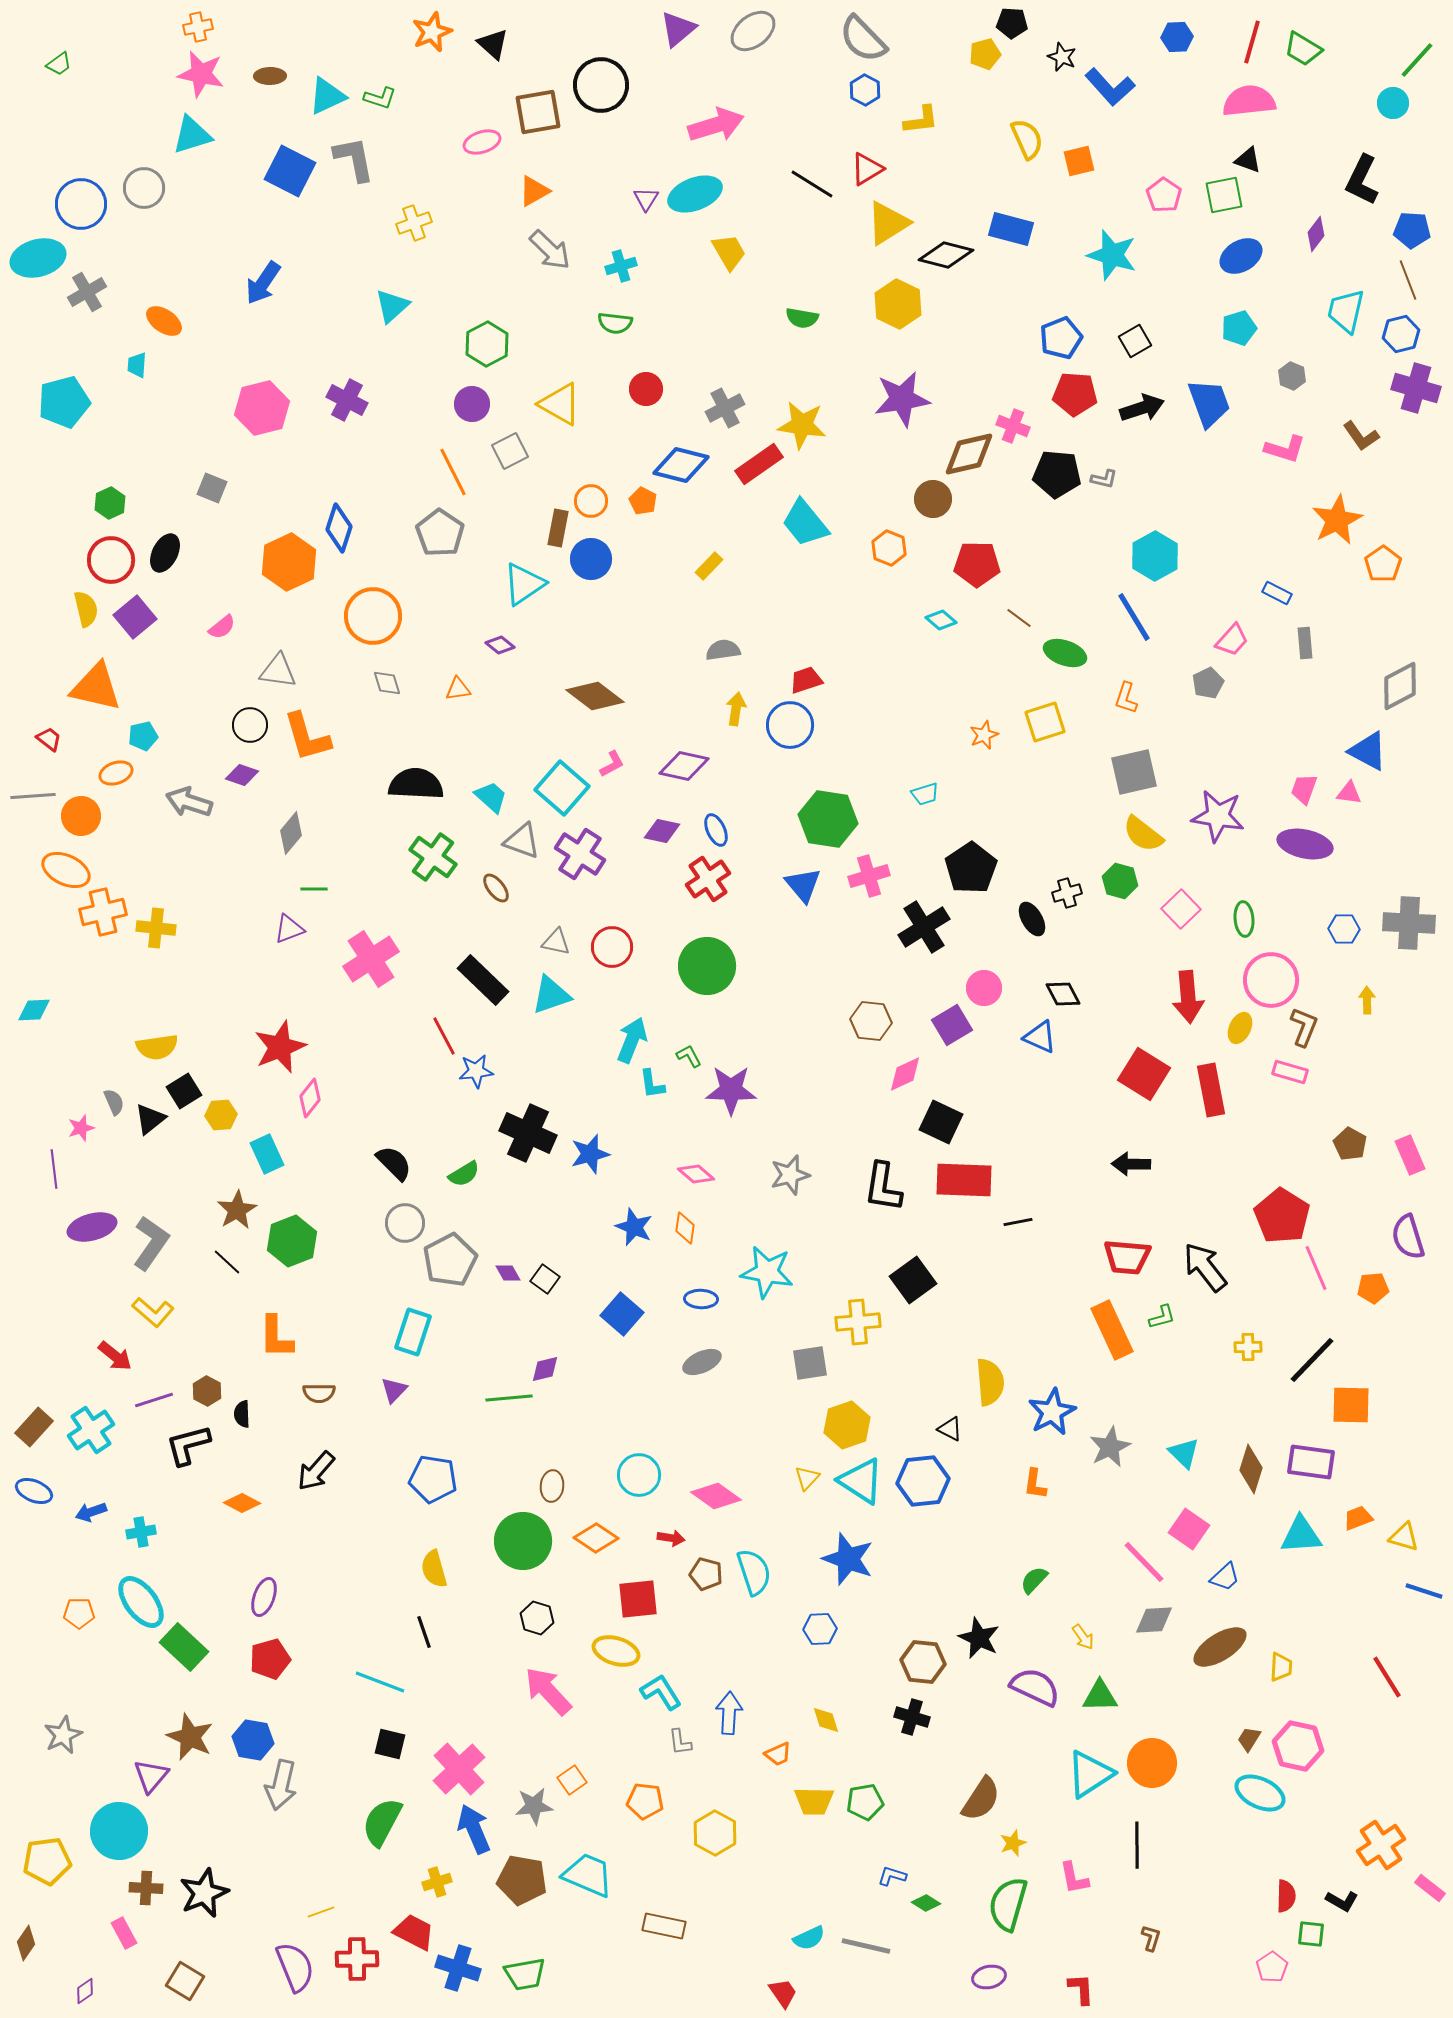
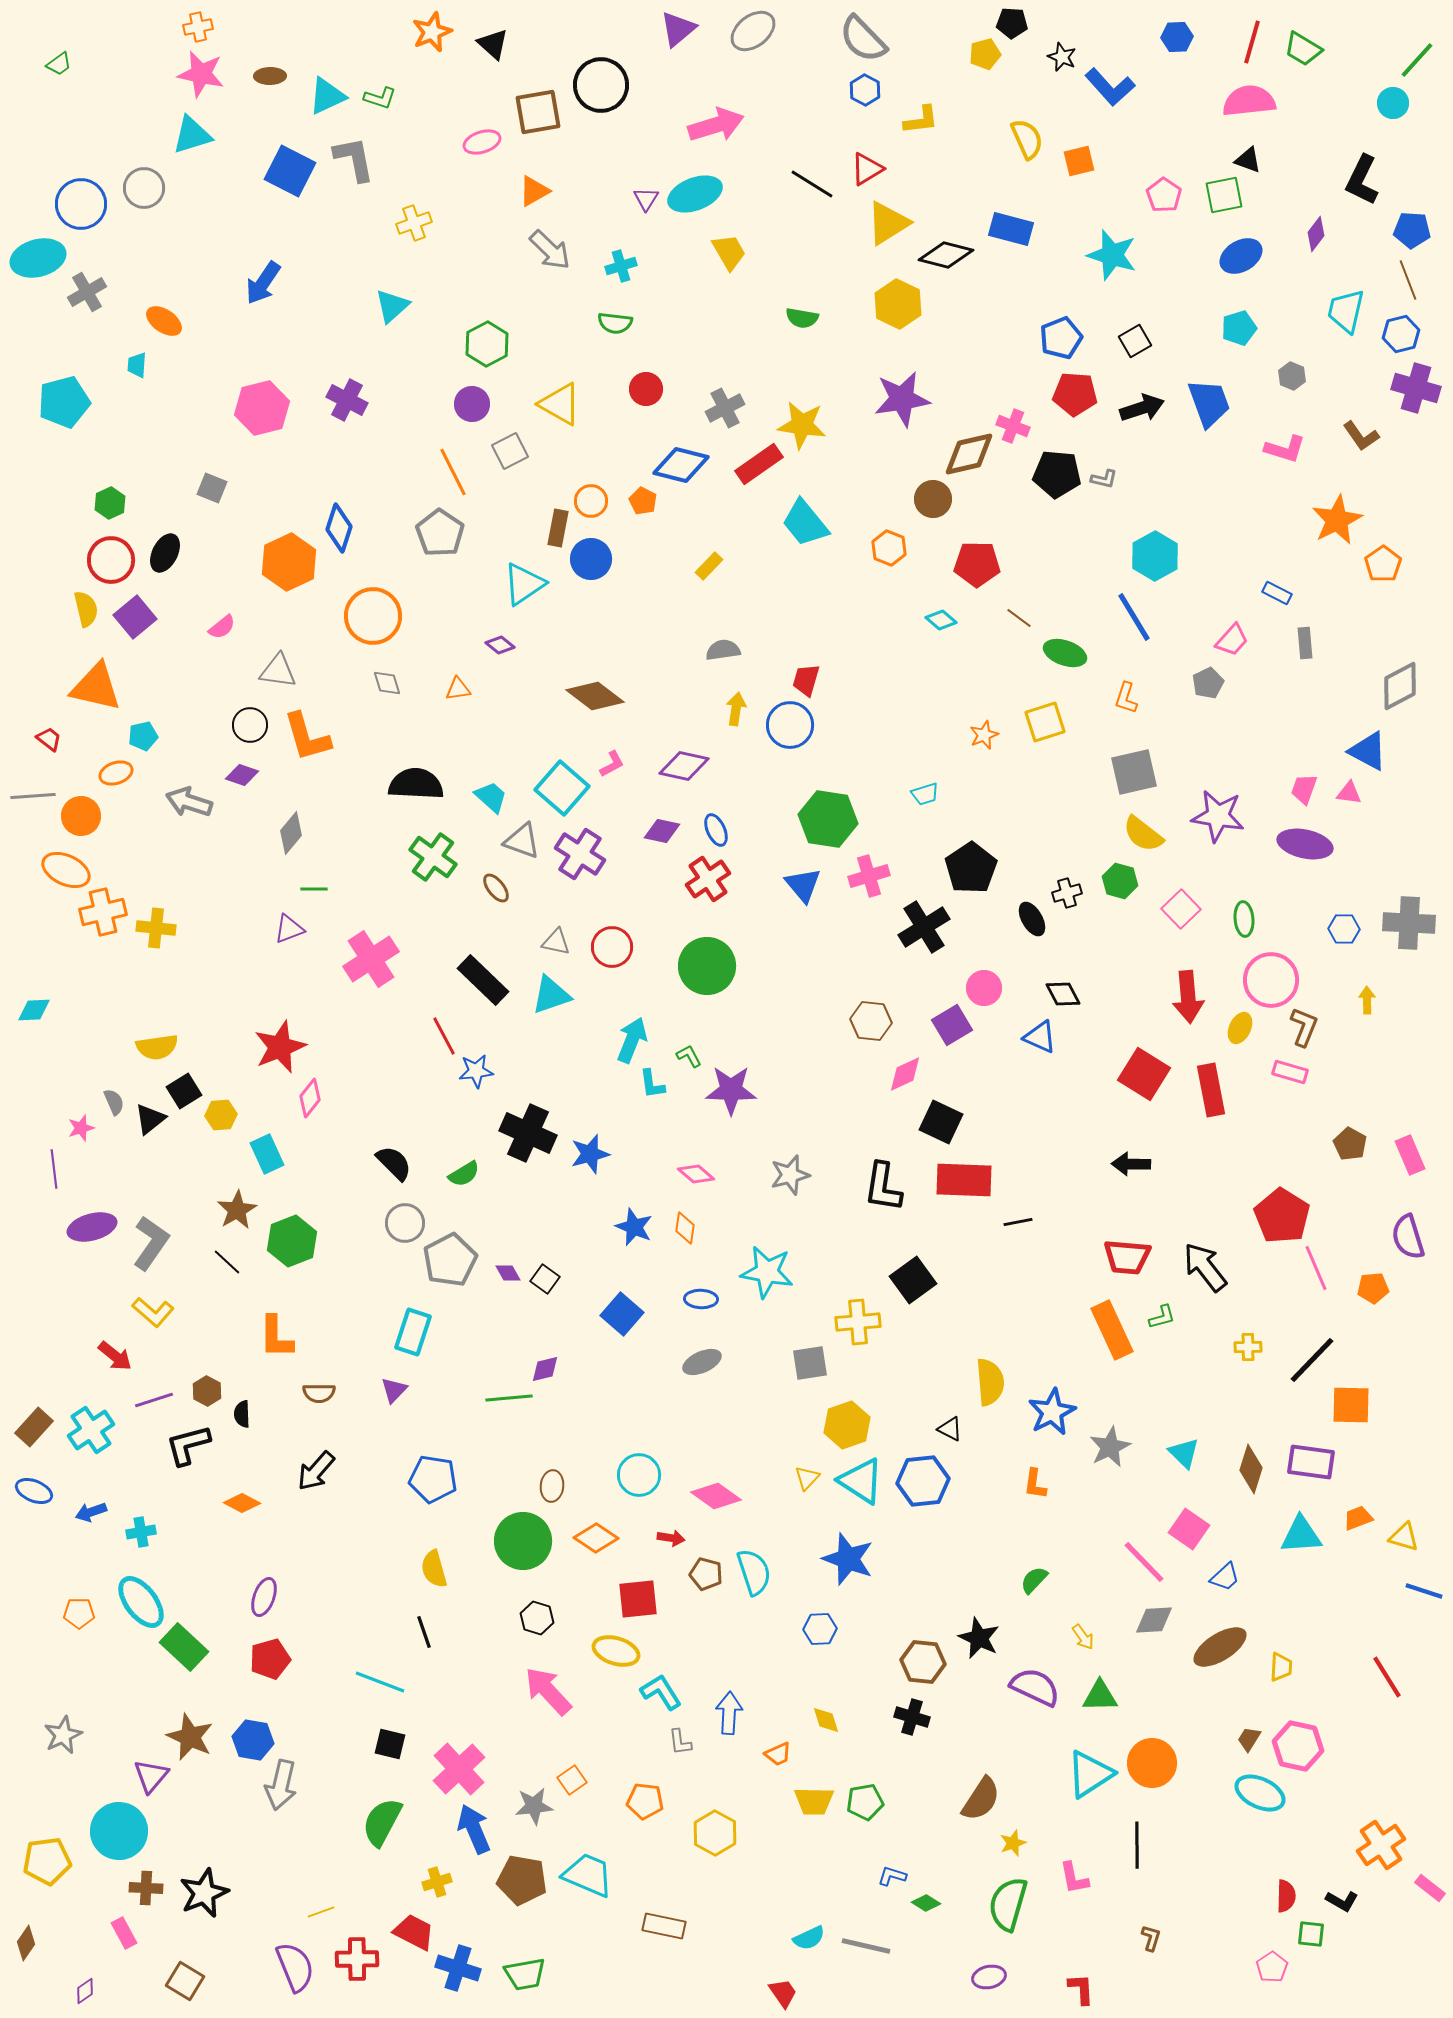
red trapezoid at (806, 680): rotated 56 degrees counterclockwise
